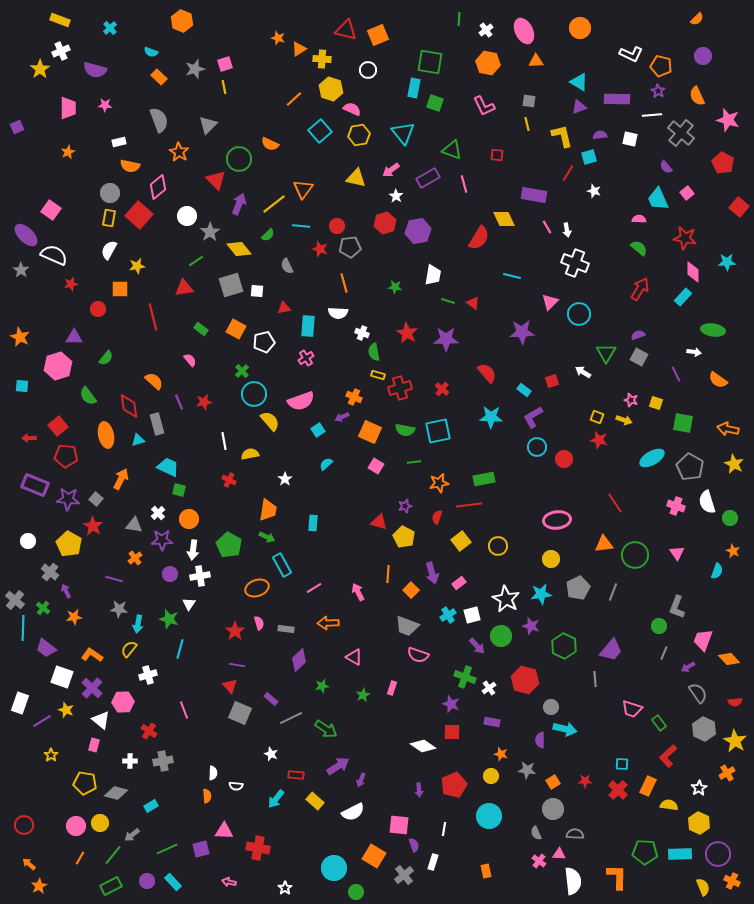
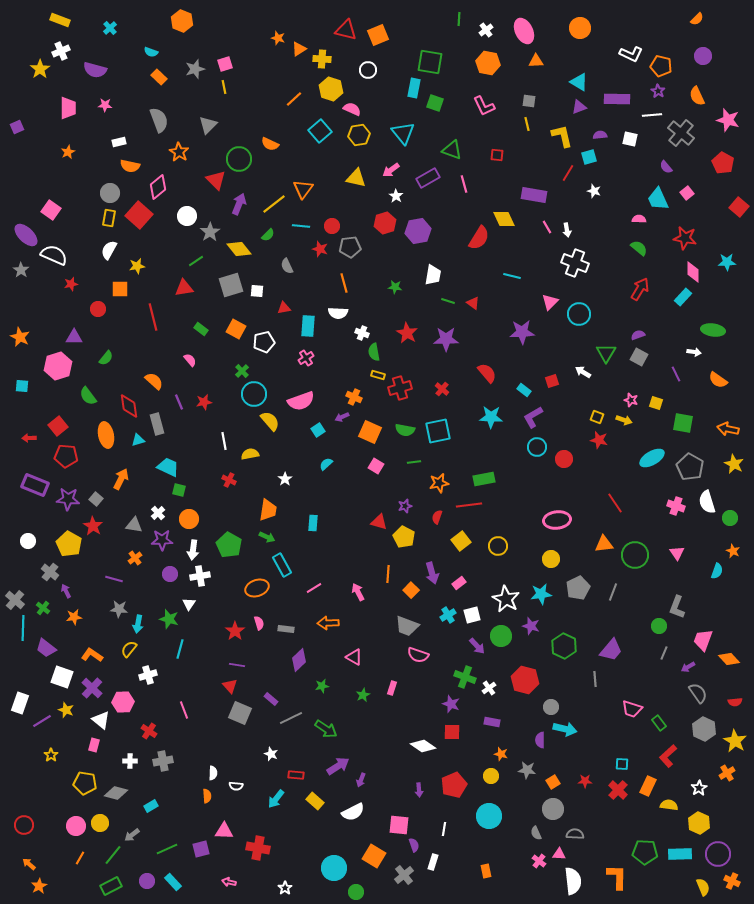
red circle at (337, 226): moved 5 px left
